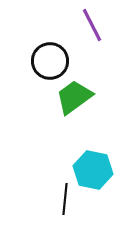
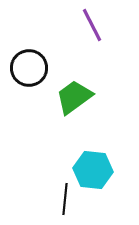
black circle: moved 21 px left, 7 px down
cyan hexagon: rotated 6 degrees counterclockwise
